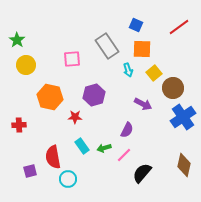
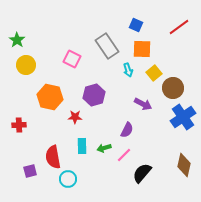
pink square: rotated 30 degrees clockwise
cyan rectangle: rotated 35 degrees clockwise
